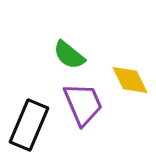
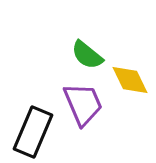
green semicircle: moved 18 px right
black rectangle: moved 4 px right, 7 px down
